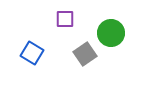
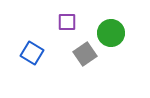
purple square: moved 2 px right, 3 px down
